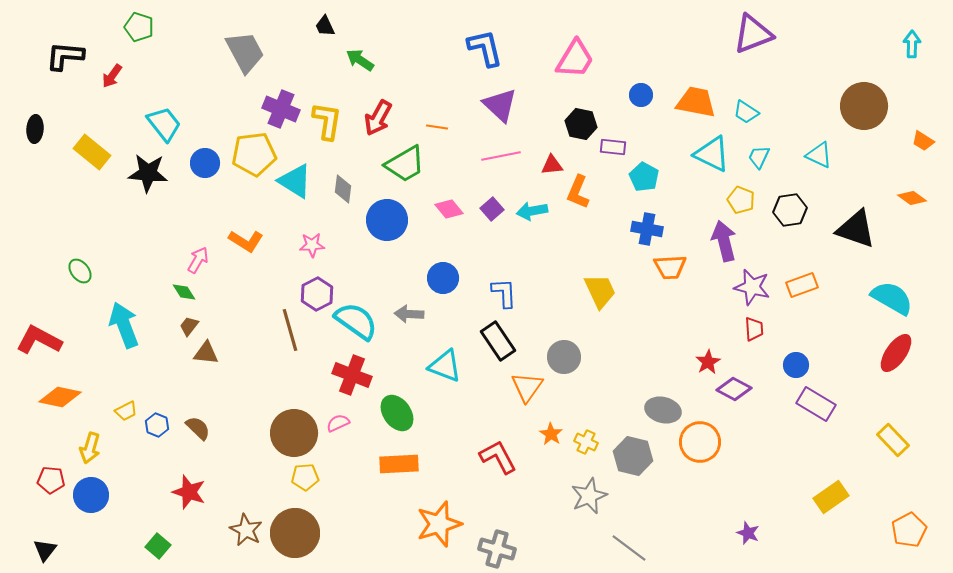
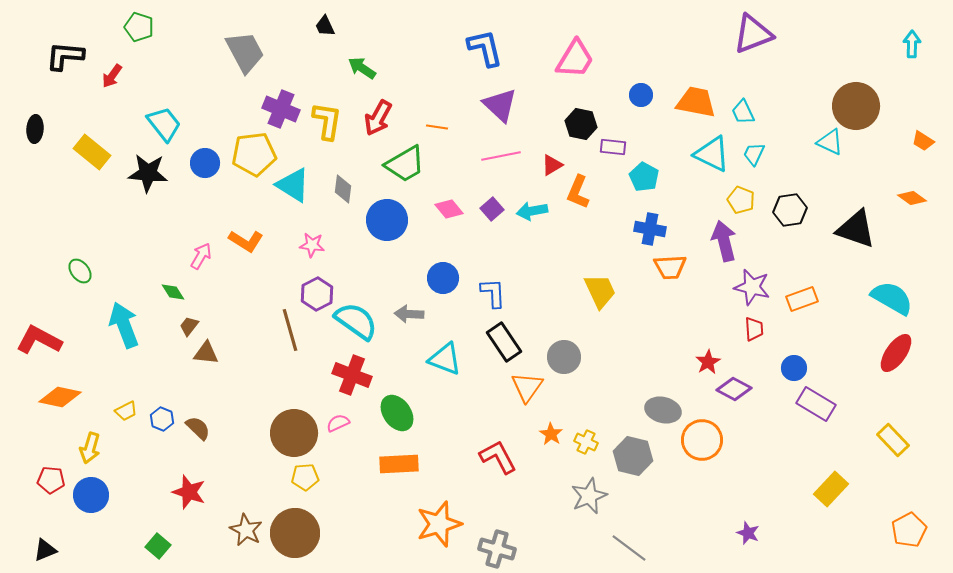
green arrow at (360, 60): moved 2 px right, 8 px down
brown circle at (864, 106): moved 8 px left
cyan trapezoid at (746, 112): moved 3 px left; rotated 32 degrees clockwise
cyan triangle at (819, 155): moved 11 px right, 13 px up
cyan trapezoid at (759, 157): moved 5 px left, 3 px up
red triangle at (552, 165): rotated 25 degrees counterclockwise
cyan triangle at (295, 181): moved 2 px left, 4 px down
blue cross at (647, 229): moved 3 px right
pink star at (312, 245): rotated 10 degrees clockwise
pink arrow at (198, 260): moved 3 px right, 4 px up
orange rectangle at (802, 285): moved 14 px down
green diamond at (184, 292): moved 11 px left
blue L-shape at (504, 293): moved 11 px left
black rectangle at (498, 341): moved 6 px right, 1 px down
blue circle at (796, 365): moved 2 px left, 3 px down
cyan triangle at (445, 366): moved 7 px up
blue hexagon at (157, 425): moved 5 px right, 6 px up
orange circle at (700, 442): moved 2 px right, 2 px up
yellow rectangle at (831, 497): moved 8 px up; rotated 12 degrees counterclockwise
black triangle at (45, 550): rotated 30 degrees clockwise
